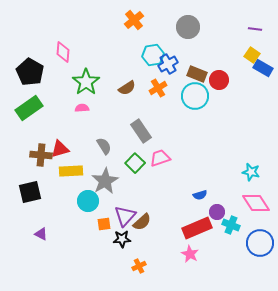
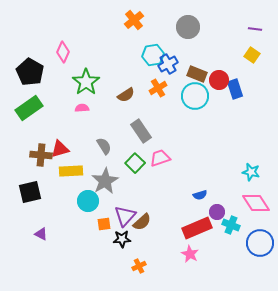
pink diamond at (63, 52): rotated 20 degrees clockwise
blue rectangle at (263, 68): moved 28 px left, 21 px down; rotated 42 degrees clockwise
brown semicircle at (127, 88): moved 1 px left, 7 px down
